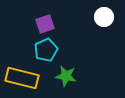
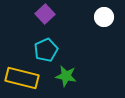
purple square: moved 10 px up; rotated 24 degrees counterclockwise
